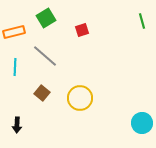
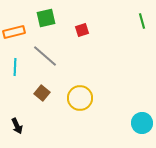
green square: rotated 18 degrees clockwise
black arrow: moved 1 px down; rotated 28 degrees counterclockwise
